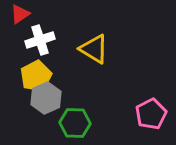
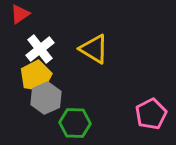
white cross: moved 9 px down; rotated 20 degrees counterclockwise
